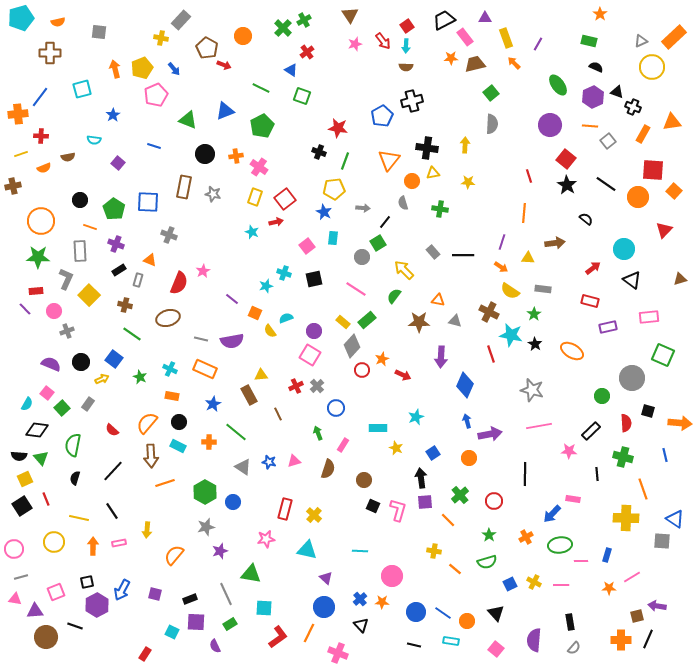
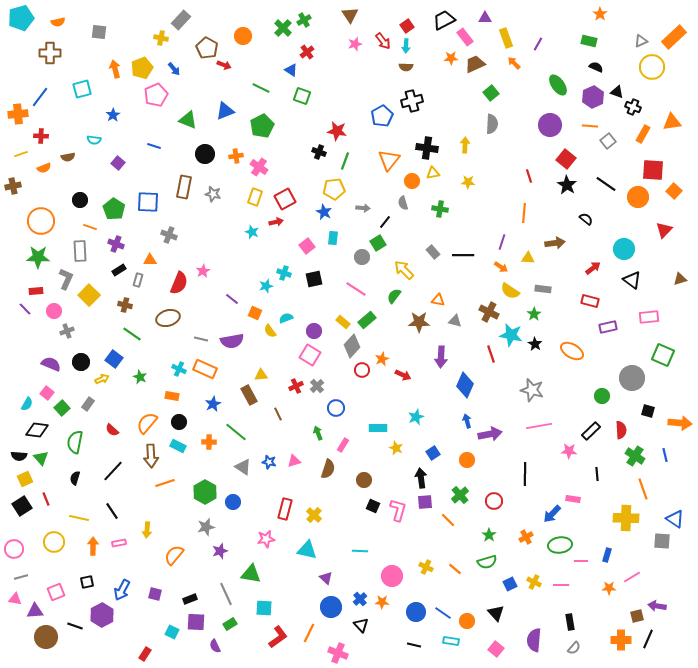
brown trapezoid at (475, 64): rotated 10 degrees counterclockwise
red star at (338, 128): moved 1 px left, 3 px down
red square at (285, 199): rotated 10 degrees clockwise
orange triangle at (150, 260): rotated 24 degrees counterclockwise
cyan cross at (170, 369): moved 9 px right
red semicircle at (626, 423): moved 5 px left, 7 px down
green semicircle at (73, 445): moved 2 px right, 3 px up
green cross at (623, 457): moved 12 px right, 1 px up; rotated 18 degrees clockwise
orange circle at (469, 458): moved 2 px left, 2 px down
yellow cross at (434, 551): moved 8 px left, 16 px down; rotated 16 degrees clockwise
purple hexagon at (97, 605): moved 5 px right, 10 px down
blue circle at (324, 607): moved 7 px right
